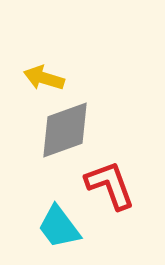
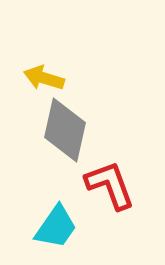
gray diamond: rotated 58 degrees counterclockwise
cyan trapezoid: moved 3 px left; rotated 108 degrees counterclockwise
